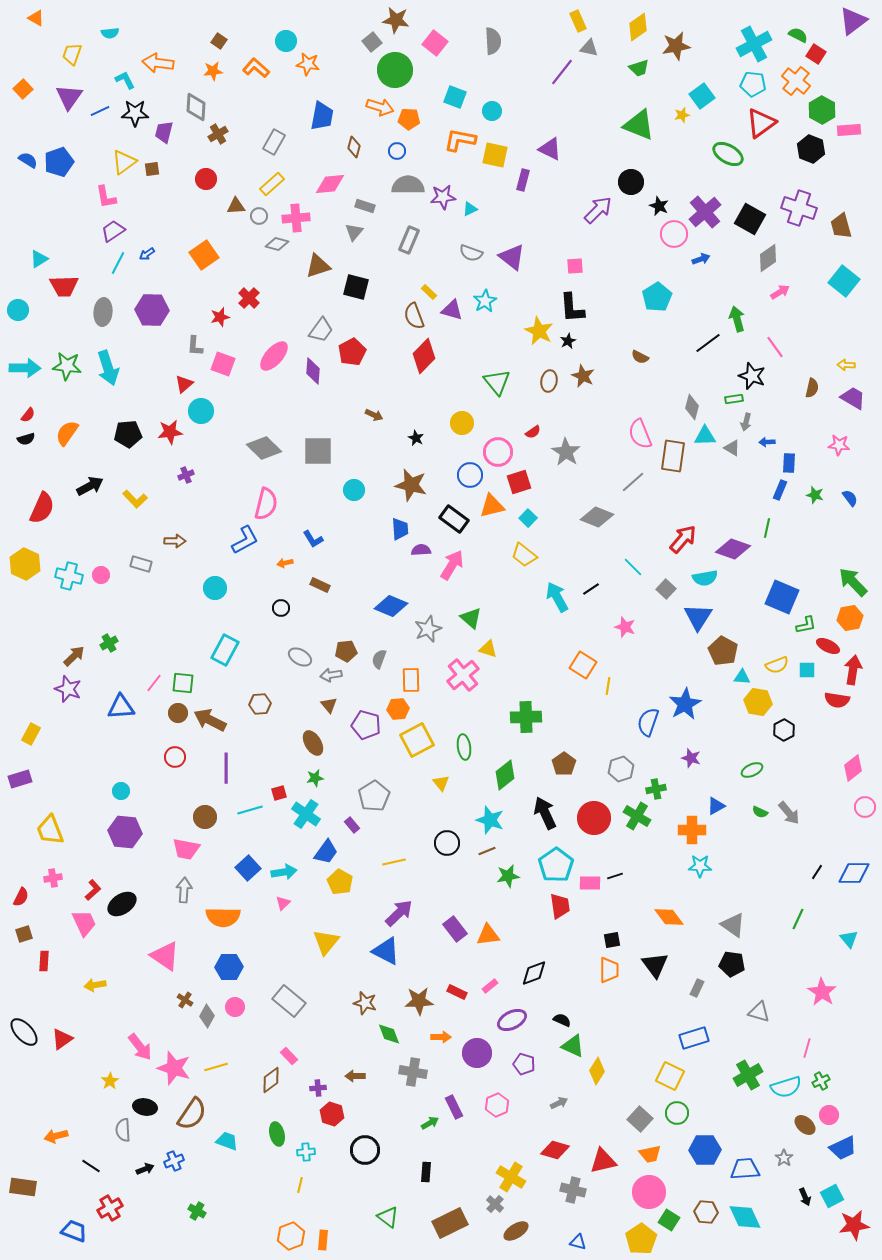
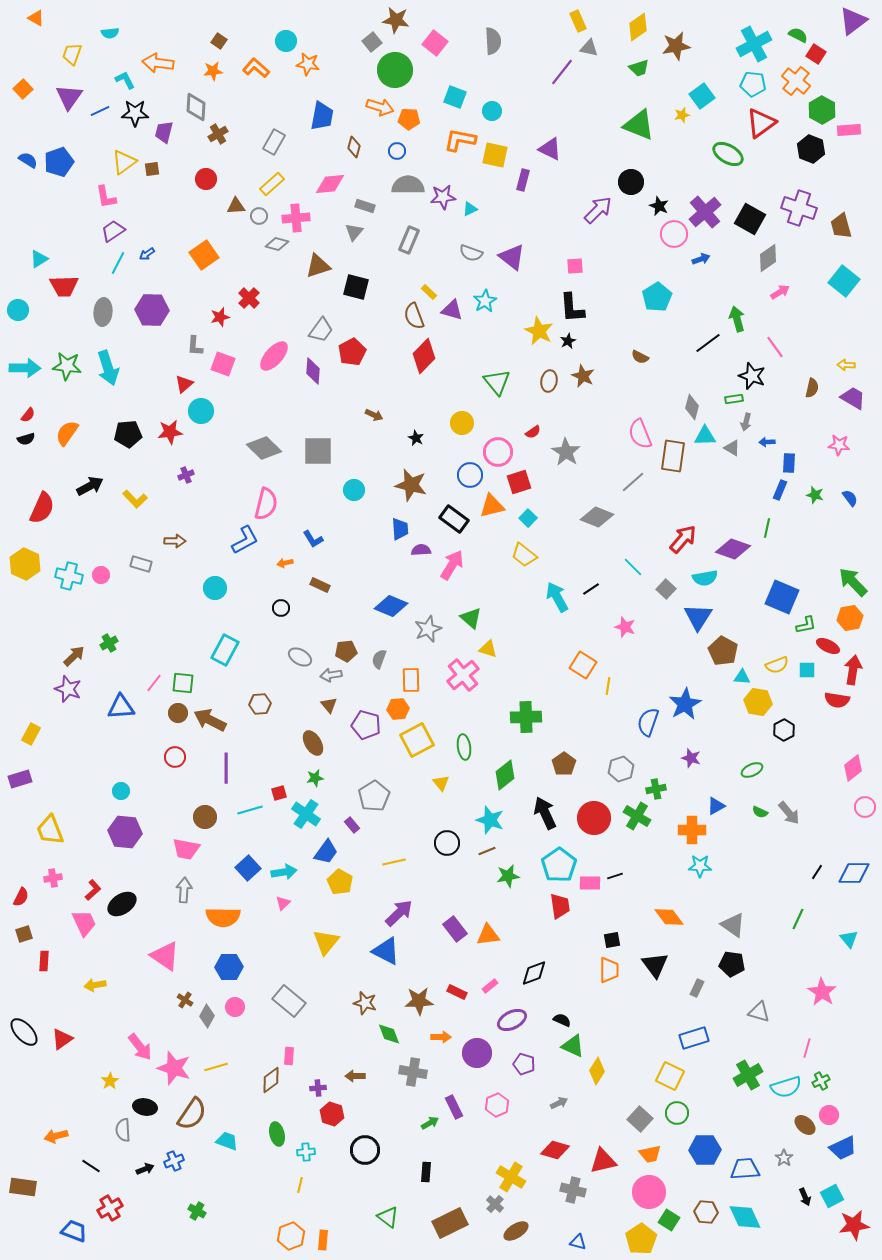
cyan pentagon at (556, 865): moved 3 px right
pink rectangle at (289, 1056): rotated 48 degrees clockwise
